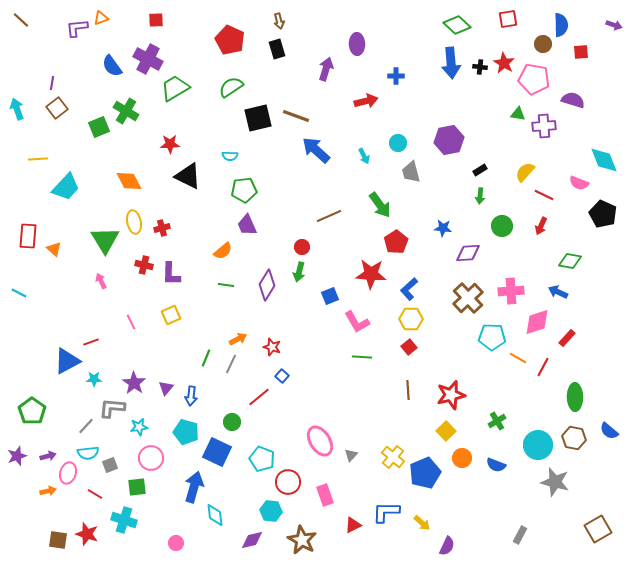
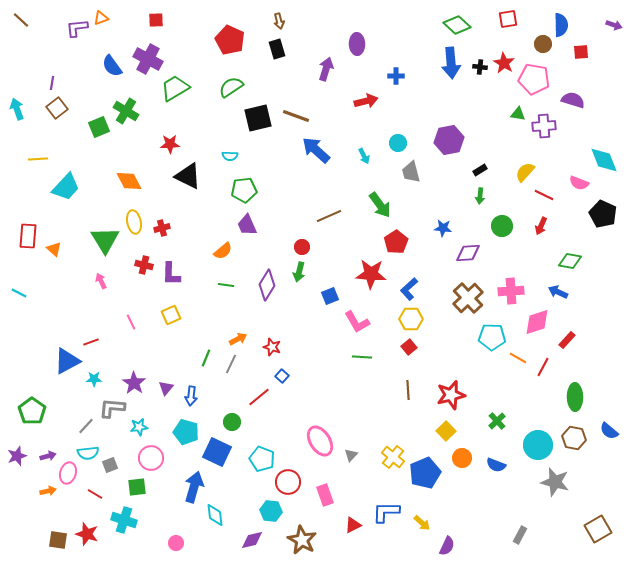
red rectangle at (567, 338): moved 2 px down
green cross at (497, 421): rotated 12 degrees counterclockwise
